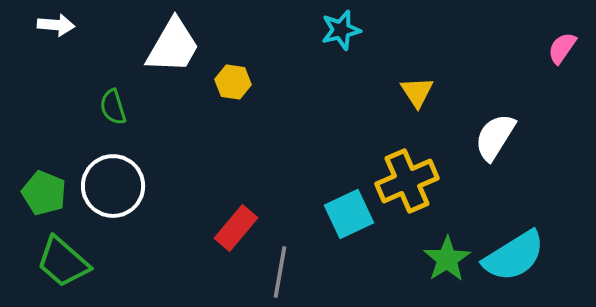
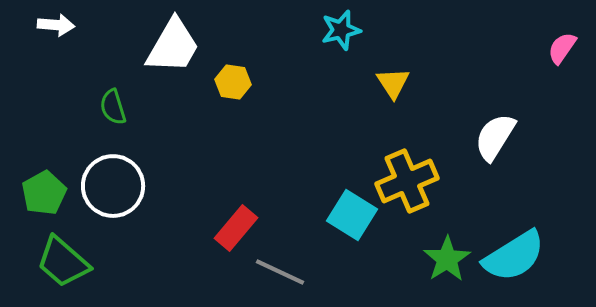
yellow triangle: moved 24 px left, 9 px up
green pentagon: rotated 21 degrees clockwise
cyan square: moved 3 px right, 1 px down; rotated 33 degrees counterclockwise
gray line: rotated 75 degrees counterclockwise
